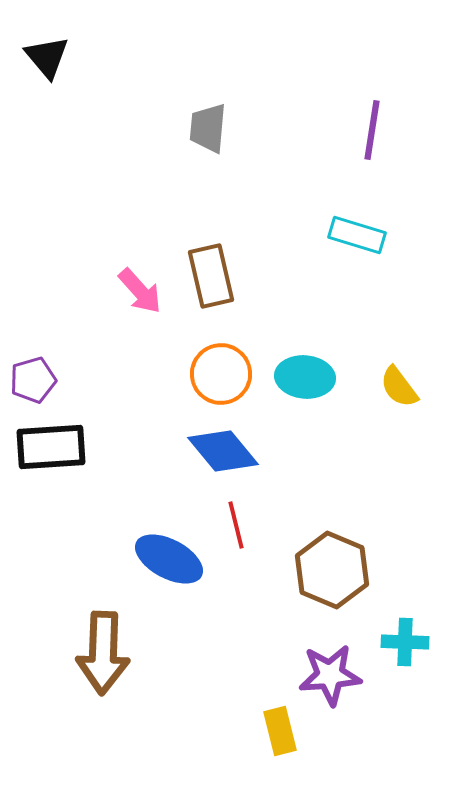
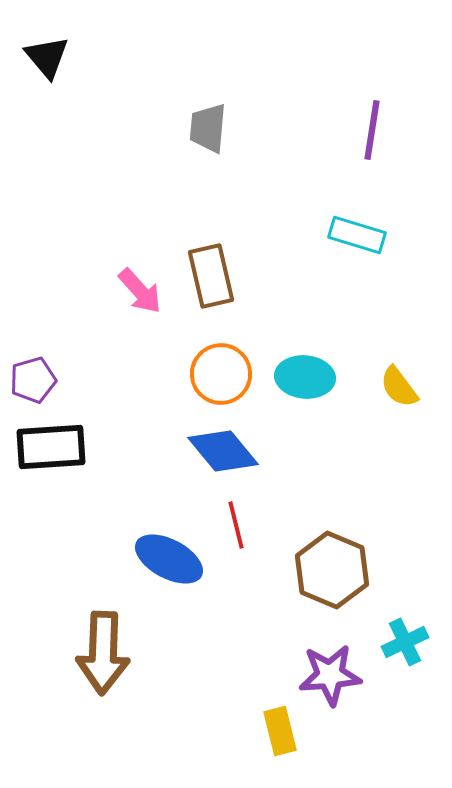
cyan cross: rotated 27 degrees counterclockwise
